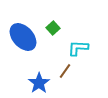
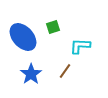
green square: moved 1 px up; rotated 24 degrees clockwise
cyan L-shape: moved 2 px right, 2 px up
blue star: moved 8 px left, 9 px up
